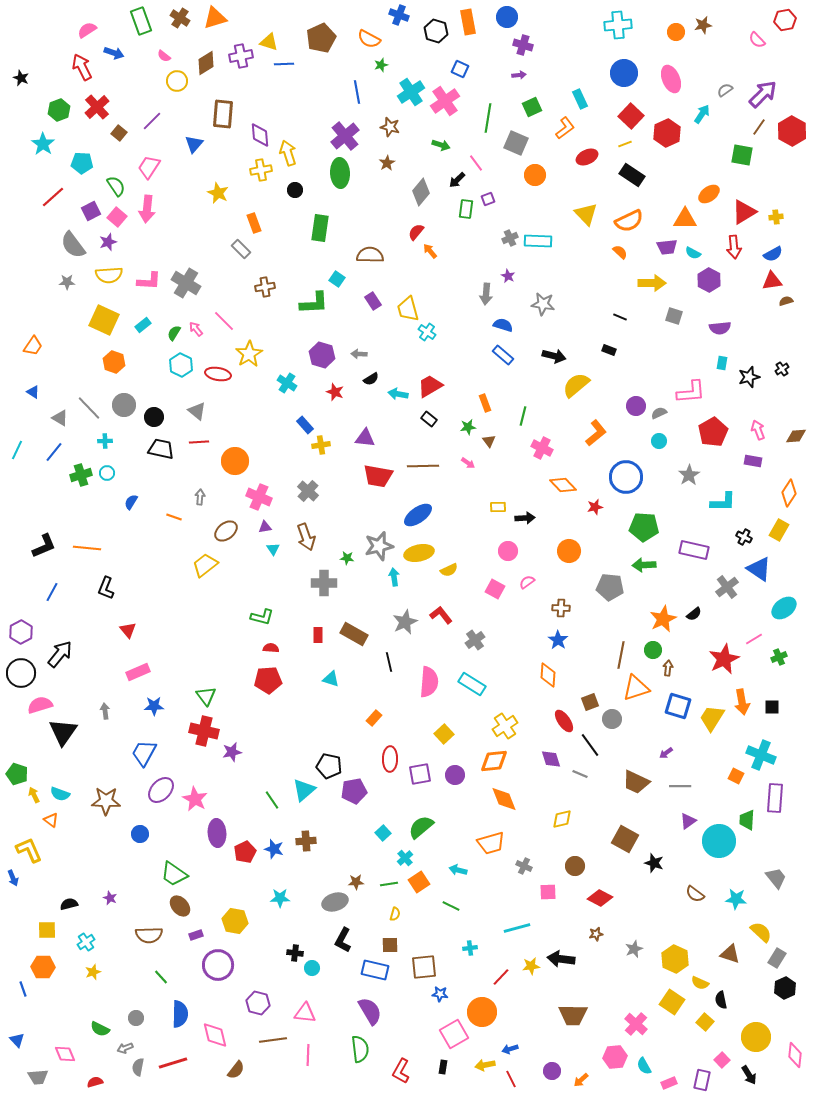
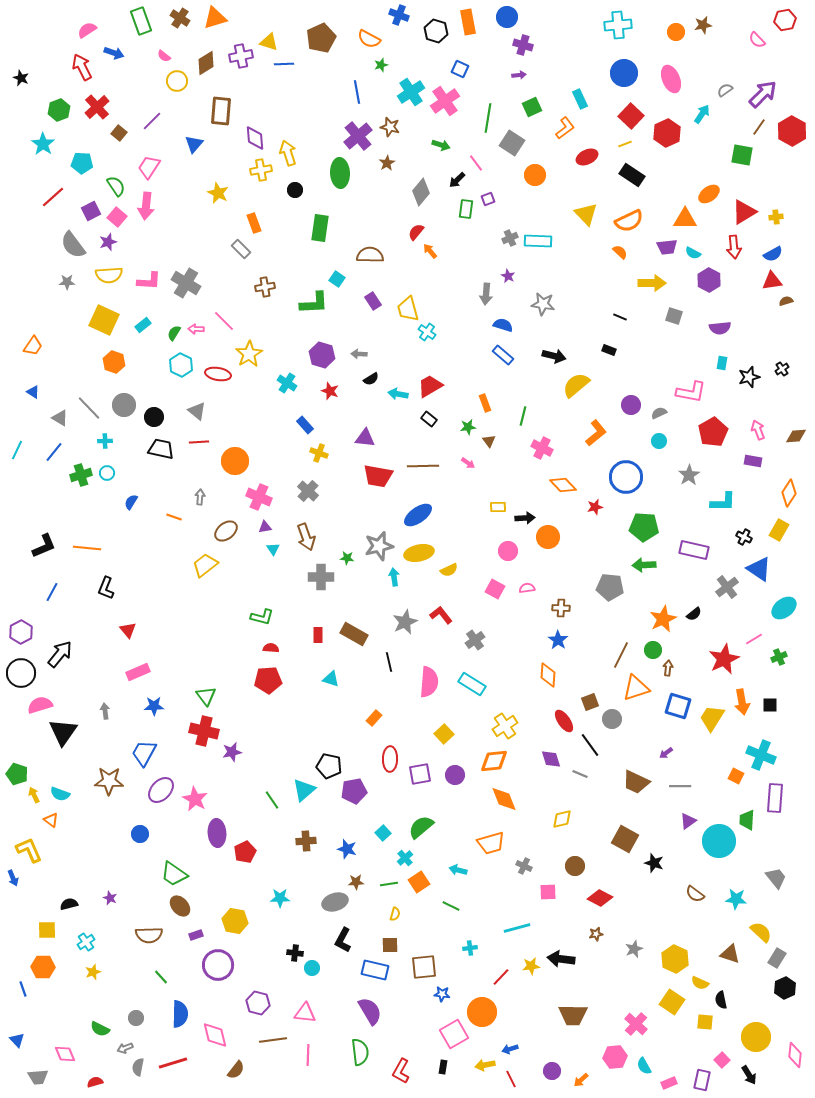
brown rectangle at (223, 114): moved 2 px left, 3 px up
purple diamond at (260, 135): moved 5 px left, 3 px down
purple cross at (345, 136): moved 13 px right
gray square at (516, 143): moved 4 px left; rotated 10 degrees clockwise
pink arrow at (147, 209): moved 1 px left, 3 px up
pink arrow at (196, 329): rotated 49 degrees counterclockwise
red star at (335, 392): moved 5 px left, 1 px up
pink L-shape at (691, 392): rotated 16 degrees clockwise
purple circle at (636, 406): moved 5 px left, 1 px up
yellow cross at (321, 445): moved 2 px left, 8 px down; rotated 30 degrees clockwise
orange circle at (569, 551): moved 21 px left, 14 px up
pink semicircle at (527, 582): moved 6 px down; rotated 28 degrees clockwise
gray cross at (324, 583): moved 3 px left, 6 px up
brown line at (621, 655): rotated 16 degrees clockwise
black square at (772, 707): moved 2 px left, 2 px up
brown star at (106, 801): moved 3 px right, 20 px up
blue star at (274, 849): moved 73 px right
blue star at (440, 994): moved 2 px right
yellow square at (705, 1022): rotated 36 degrees counterclockwise
green semicircle at (360, 1049): moved 3 px down
